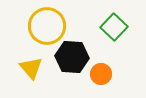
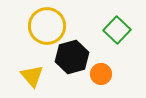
green square: moved 3 px right, 3 px down
black hexagon: rotated 20 degrees counterclockwise
yellow triangle: moved 1 px right, 8 px down
